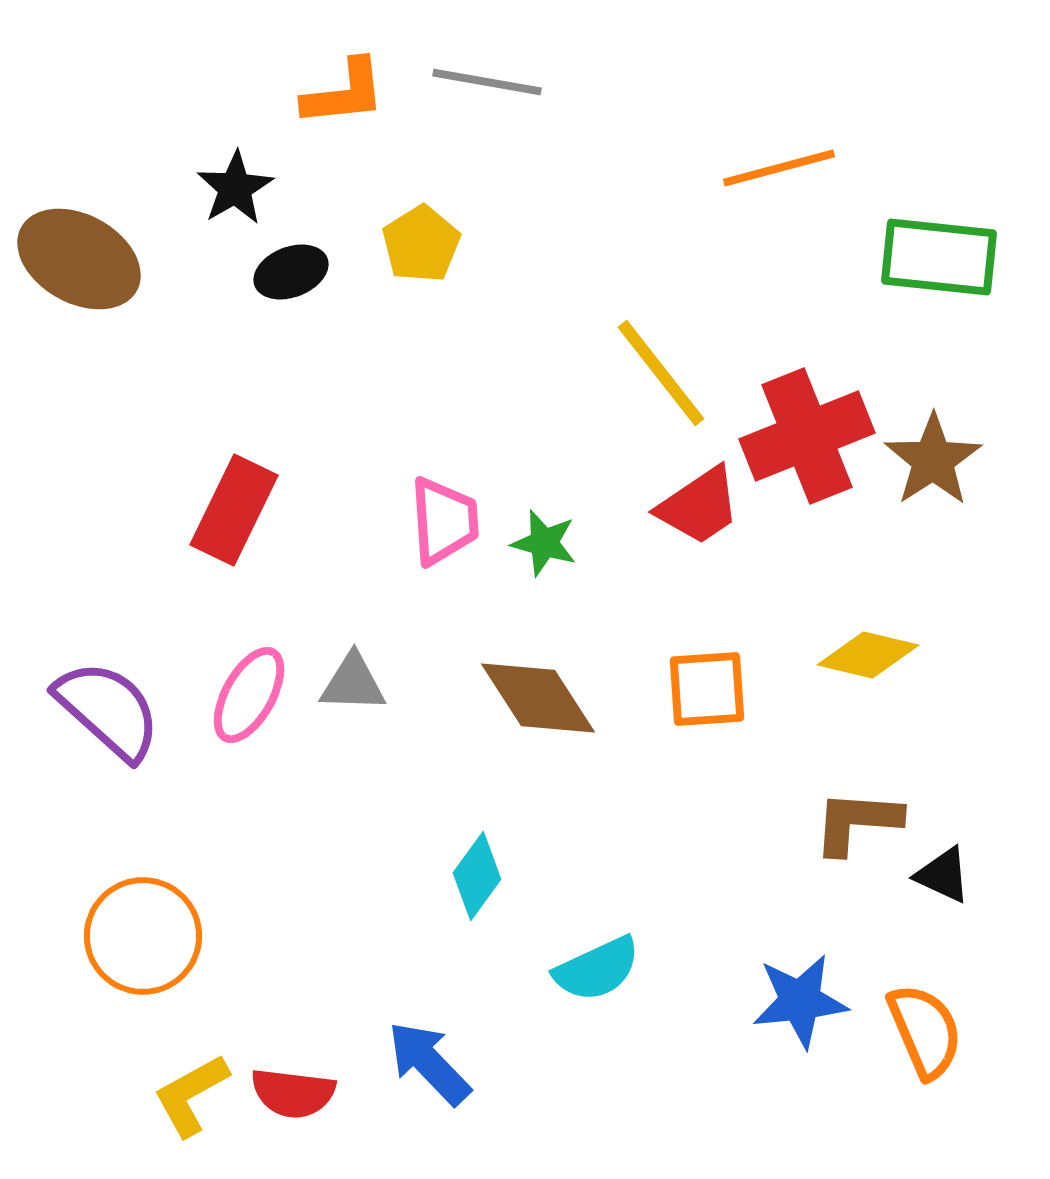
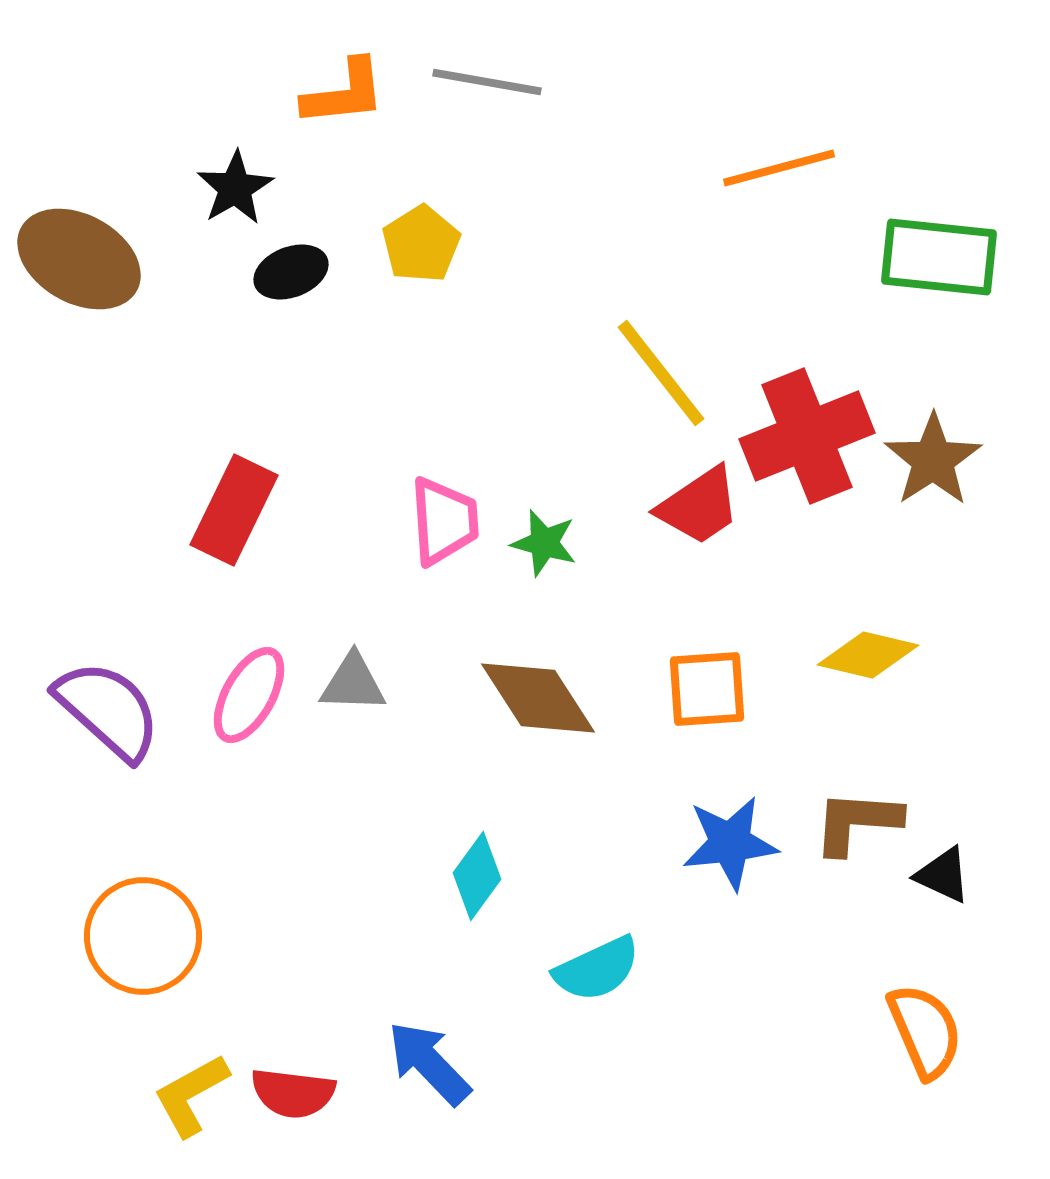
blue star: moved 70 px left, 158 px up
